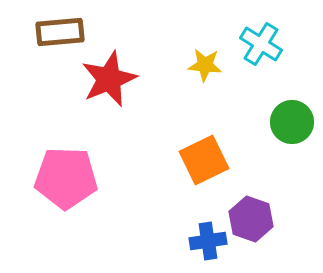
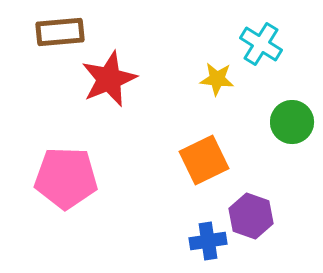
yellow star: moved 12 px right, 14 px down
purple hexagon: moved 3 px up
